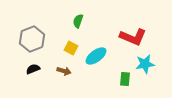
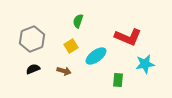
red L-shape: moved 5 px left
yellow square: moved 2 px up; rotated 32 degrees clockwise
green rectangle: moved 7 px left, 1 px down
